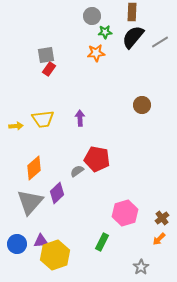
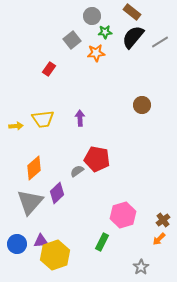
brown rectangle: rotated 54 degrees counterclockwise
gray square: moved 26 px right, 15 px up; rotated 30 degrees counterclockwise
pink hexagon: moved 2 px left, 2 px down
brown cross: moved 1 px right, 2 px down
